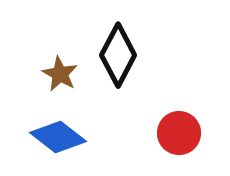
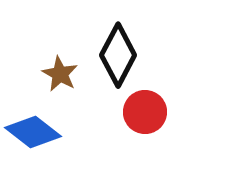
red circle: moved 34 px left, 21 px up
blue diamond: moved 25 px left, 5 px up
